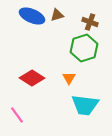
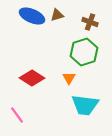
green hexagon: moved 4 px down
